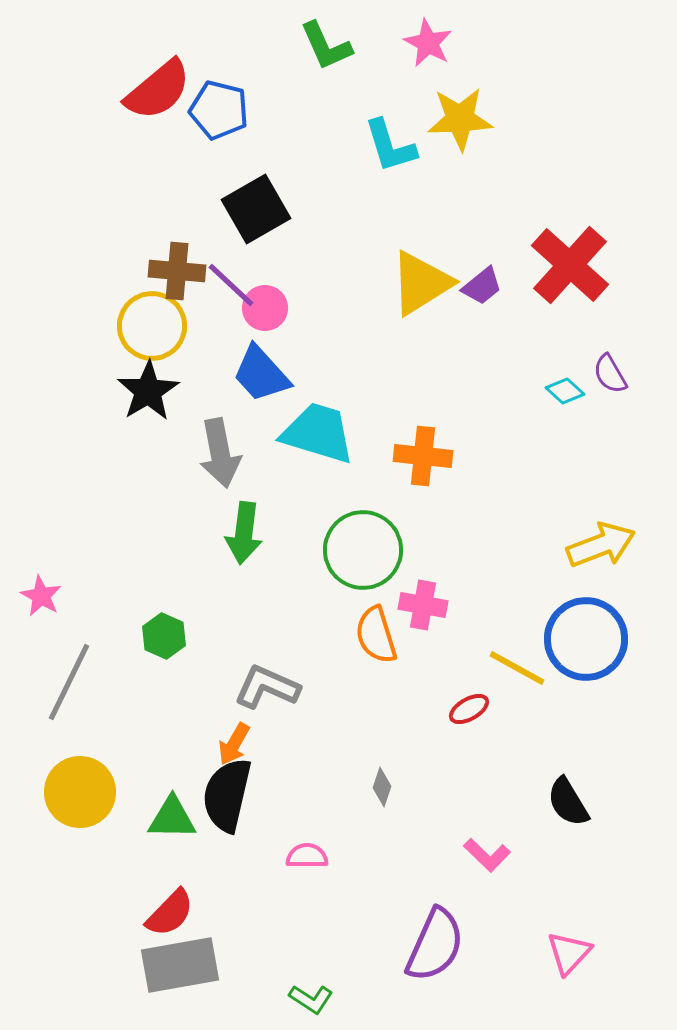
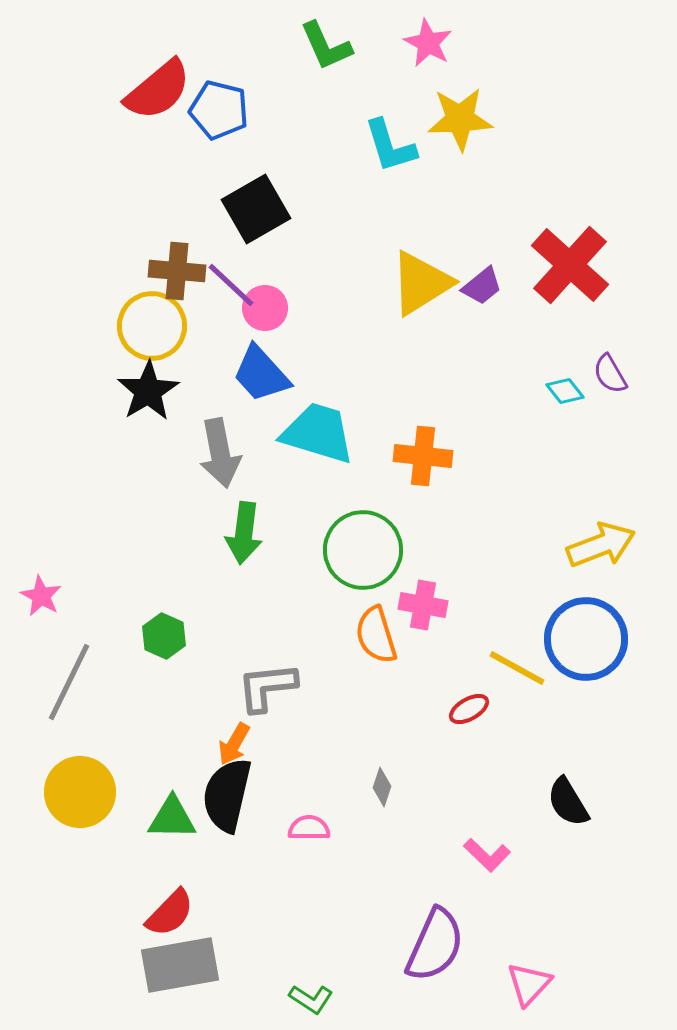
cyan diamond at (565, 391): rotated 9 degrees clockwise
gray L-shape at (267, 687): rotated 30 degrees counterclockwise
pink semicircle at (307, 856): moved 2 px right, 28 px up
pink triangle at (569, 953): moved 40 px left, 31 px down
